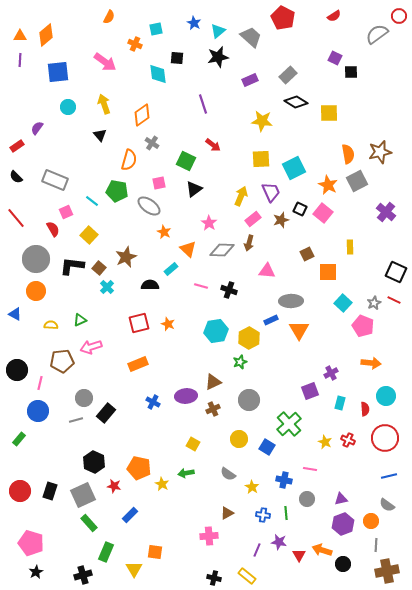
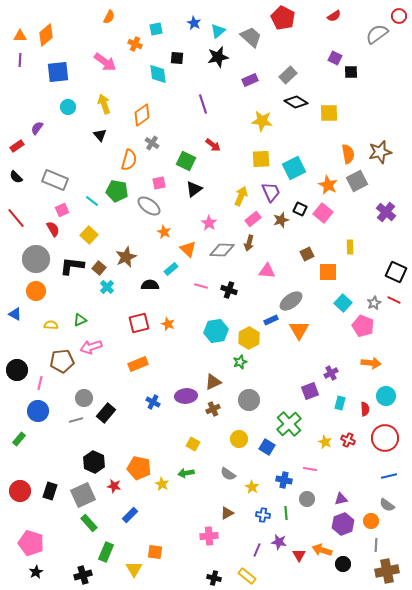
pink square at (66, 212): moved 4 px left, 2 px up
gray ellipse at (291, 301): rotated 35 degrees counterclockwise
